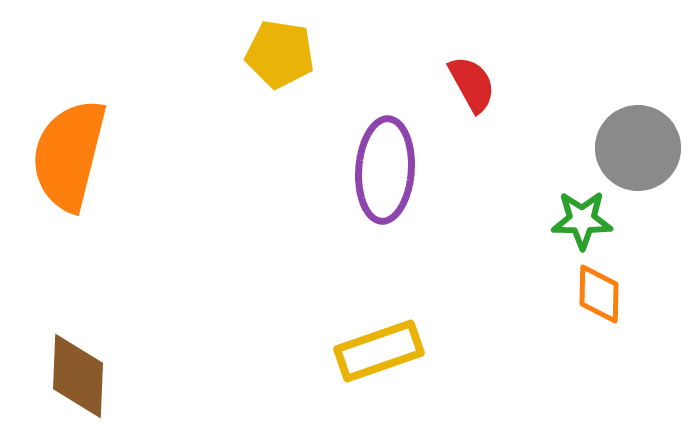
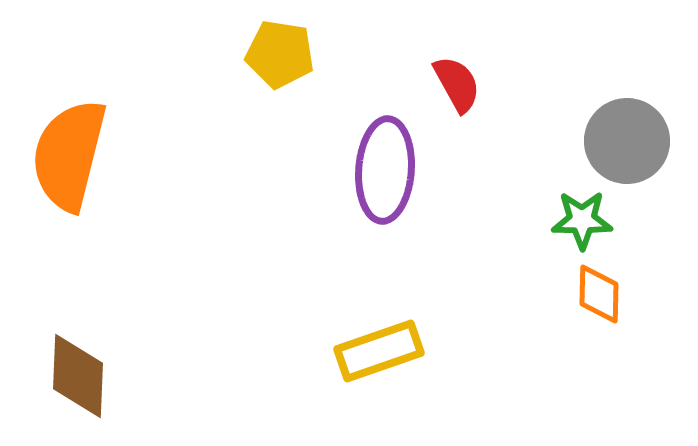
red semicircle: moved 15 px left
gray circle: moved 11 px left, 7 px up
